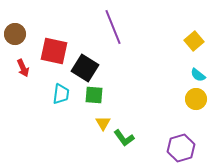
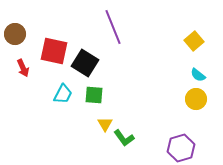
black square: moved 5 px up
cyan trapezoid: moved 2 px right; rotated 20 degrees clockwise
yellow triangle: moved 2 px right, 1 px down
